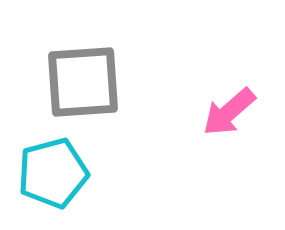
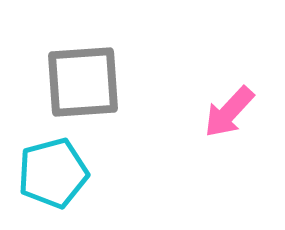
pink arrow: rotated 6 degrees counterclockwise
